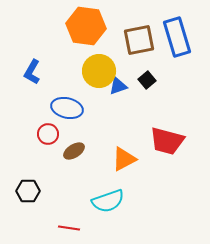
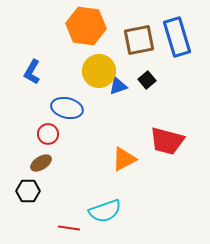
brown ellipse: moved 33 px left, 12 px down
cyan semicircle: moved 3 px left, 10 px down
